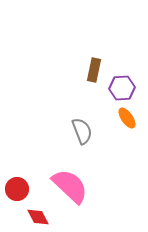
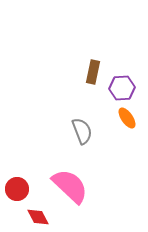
brown rectangle: moved 1 px left, 2 px down
